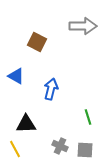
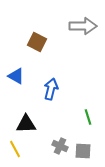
gray square: moved 2 px left, 1 px down
